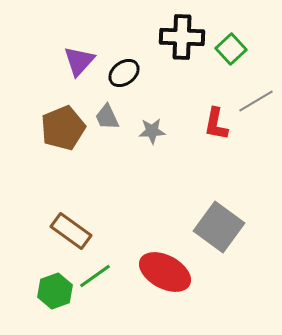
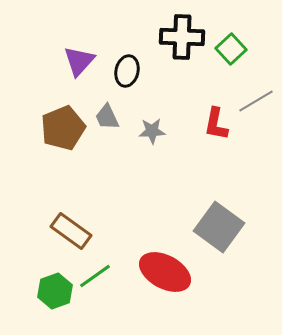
black ellipse: moved 3 px right, 2 px up; rotated 40 degrees counterclockwise
